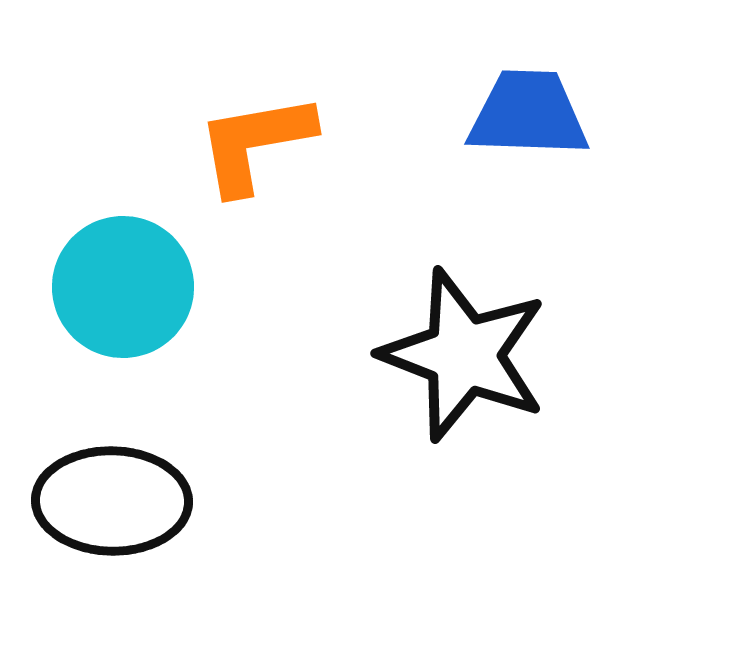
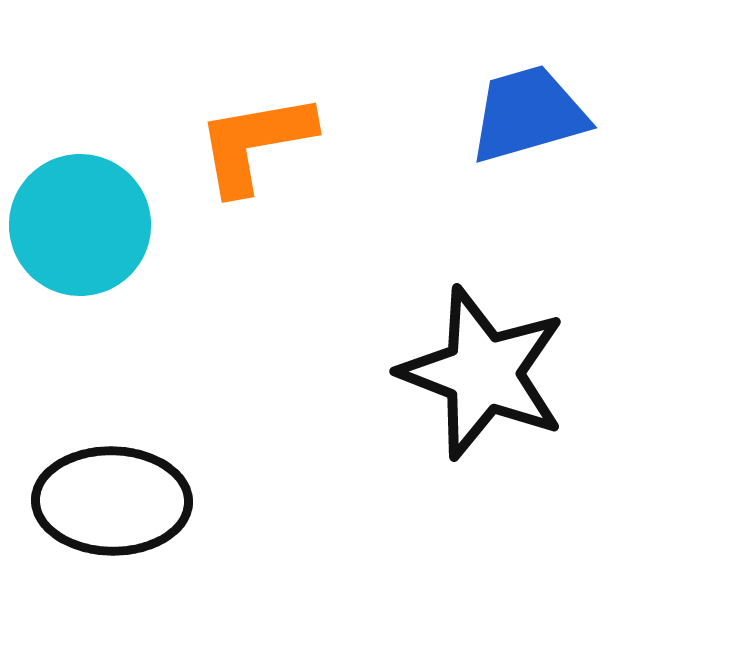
blue trapezoid: rotated 18 degrees counterclockwise
cyan circle: moved 43 px left, 62 px up
black star: moved 19 px right, 18 px down
